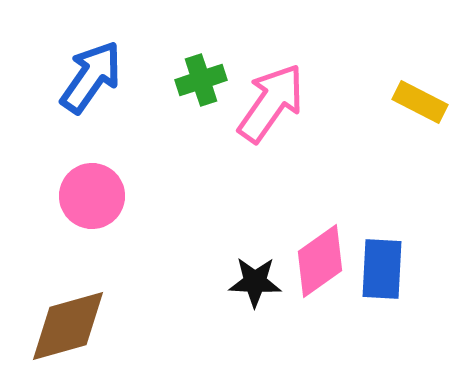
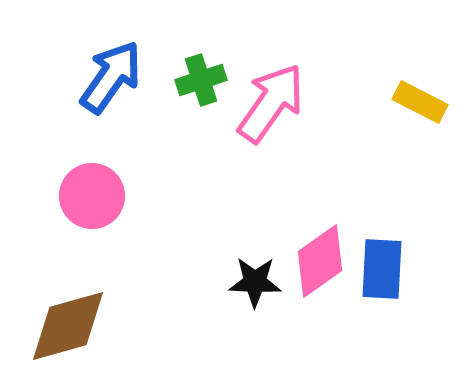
blue arrow: moved 20 px right
